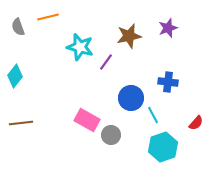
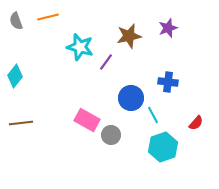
gray semicircle: moved 2 px left, 6 px up
